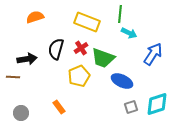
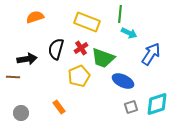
blue arrow: moved 2 px left
blue ellipse: moved 1 px right
